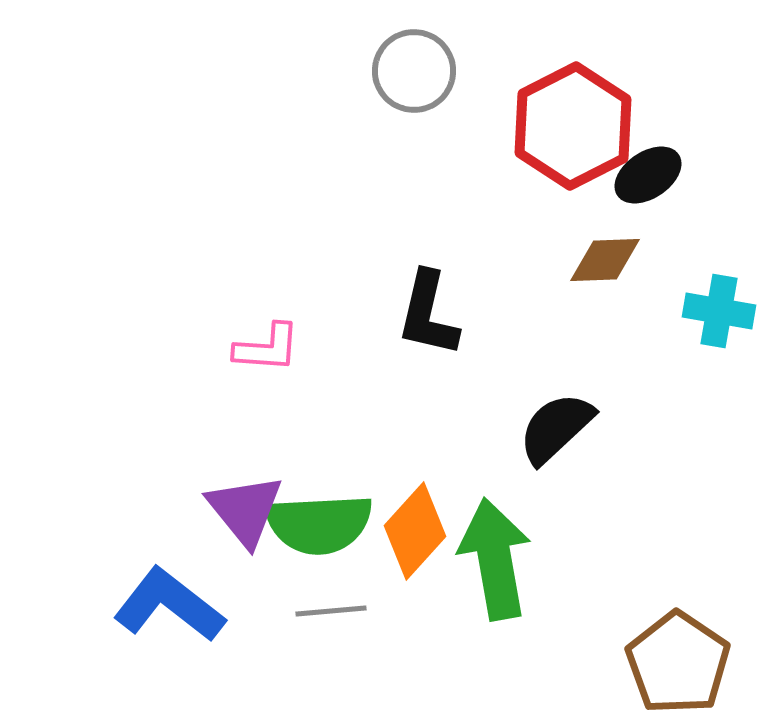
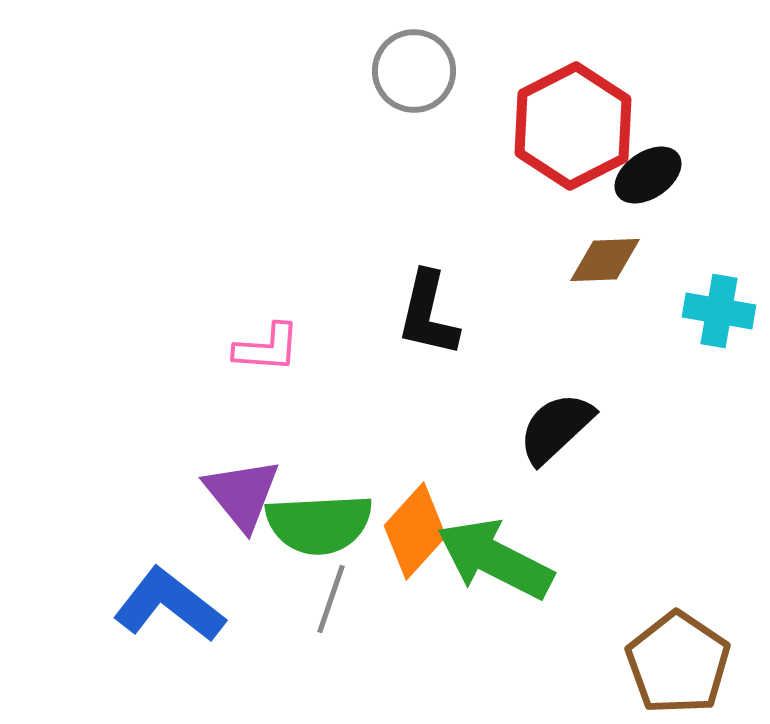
purple triangle: moved 3 px left, 16 px up
green arrow: rotated 53 degrees counterclockwise
gray line: moved 12 px up; rotated 66 degrees counterclockwise
